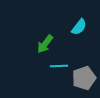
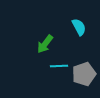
cyan semicircle: rotated 66 degrees counterclockwise
gray pentagon: moved 4 px up
